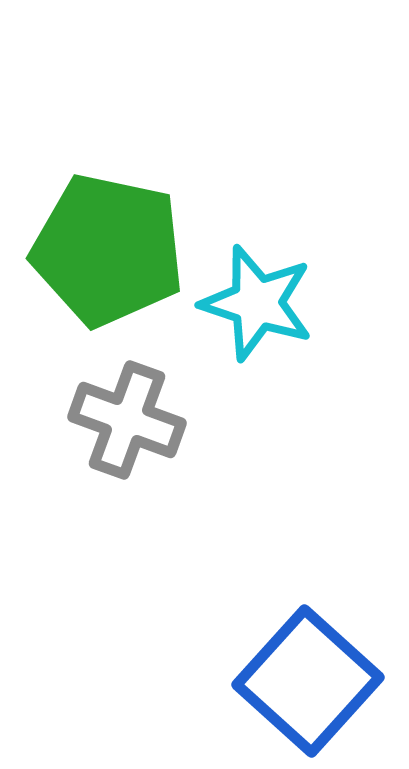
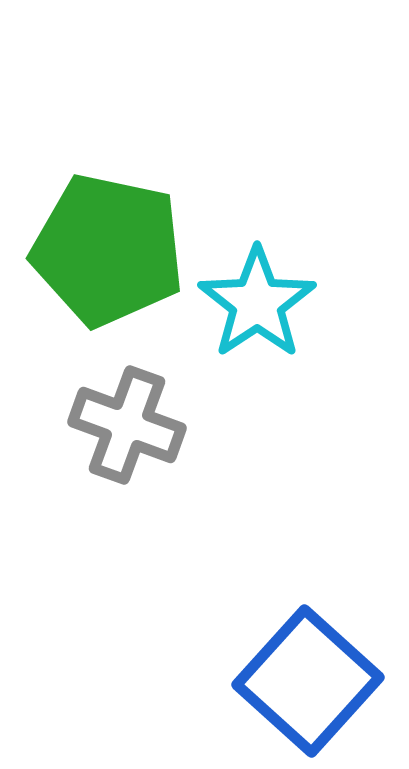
cyan star: rotated 20 degrees clockwise
gray cross: moved 5 px down
